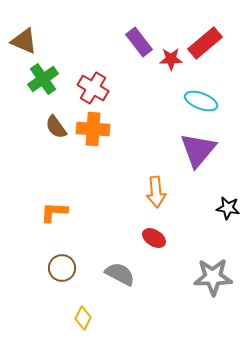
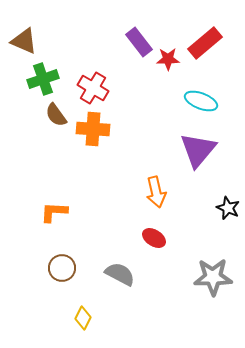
red star: moved 3 px left
green cross: rotated 16 degrees clockwise
brown semicircle: moved 12 px up
orange arrow: rotated 8 degrees counterclockwise
black star: rotated 15 degrees clockwise
